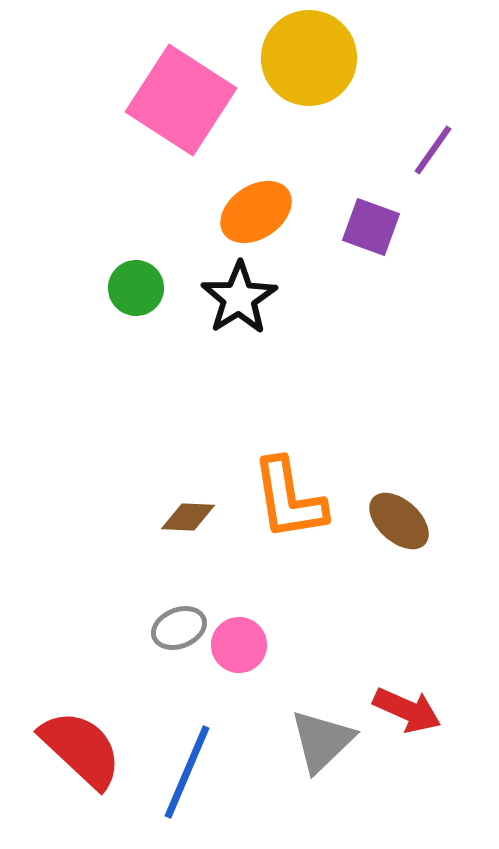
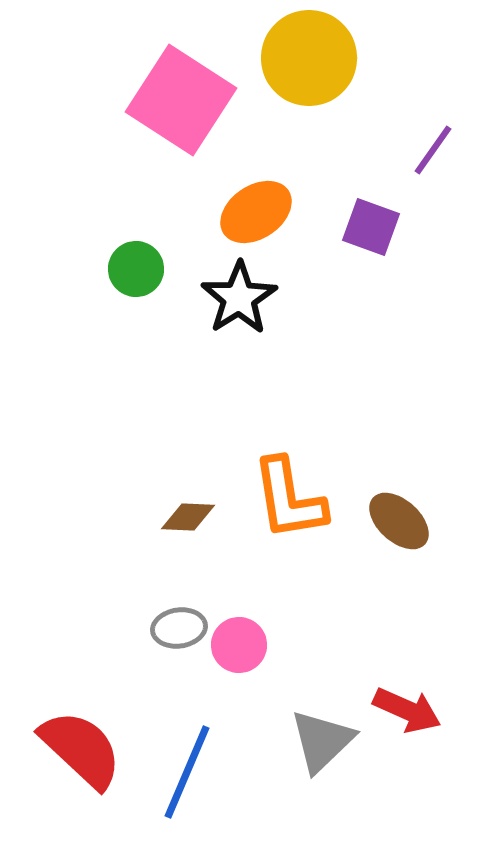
green circle: moved 19 px up
gray ellipse: rotated 14 degrees clockwise
